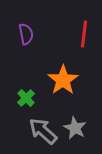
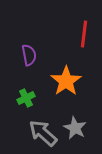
purple semicircle: moved 3 px right, 21 px down
orange star: moved 3 px right, 1 px down
green cross: rotated 18 degrees clockwise
gray arrow: moved 2 px down
